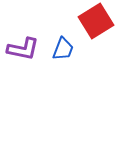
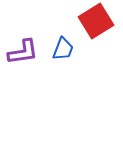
purple L-shape: moved 3 px down; rotated 20 degrees counterclockwise
